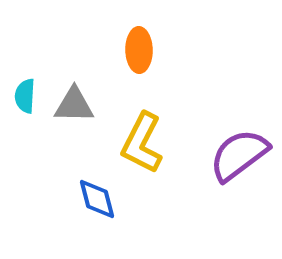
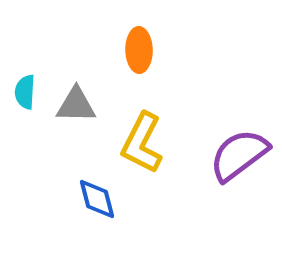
cyan semicircle: moved 4 px up
gray triangle: moved 2 px right
